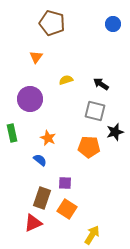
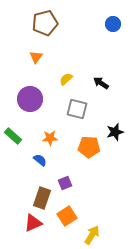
brown pentagon: moved 7 px left; rotated 30 degrees counterclockwise
yellow semicircle: moved 1 px up; rotated 24 degrees counterclockwise
black arrow: moved 1 px up
gray square: moved 18 px left, 2 px up
green rectangle: moved 1 px right, 3 px down; rotated 36 degrees counterclockwise
orange star: moved 2 px right; rotated 28 degrees counterclockwise
purple square: rotated 24 degrees counterclockwise
orange square: moved 7 px down; rotated 24 degrees clockwise
